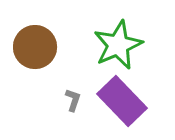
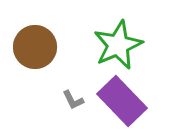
gray L-shape: rotated 135 degrees clockwise
